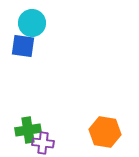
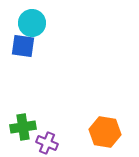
green cross: moved 5 px left, 3 px up
purple cross: moved 4 px right; rotated 15 degrees clockwise
